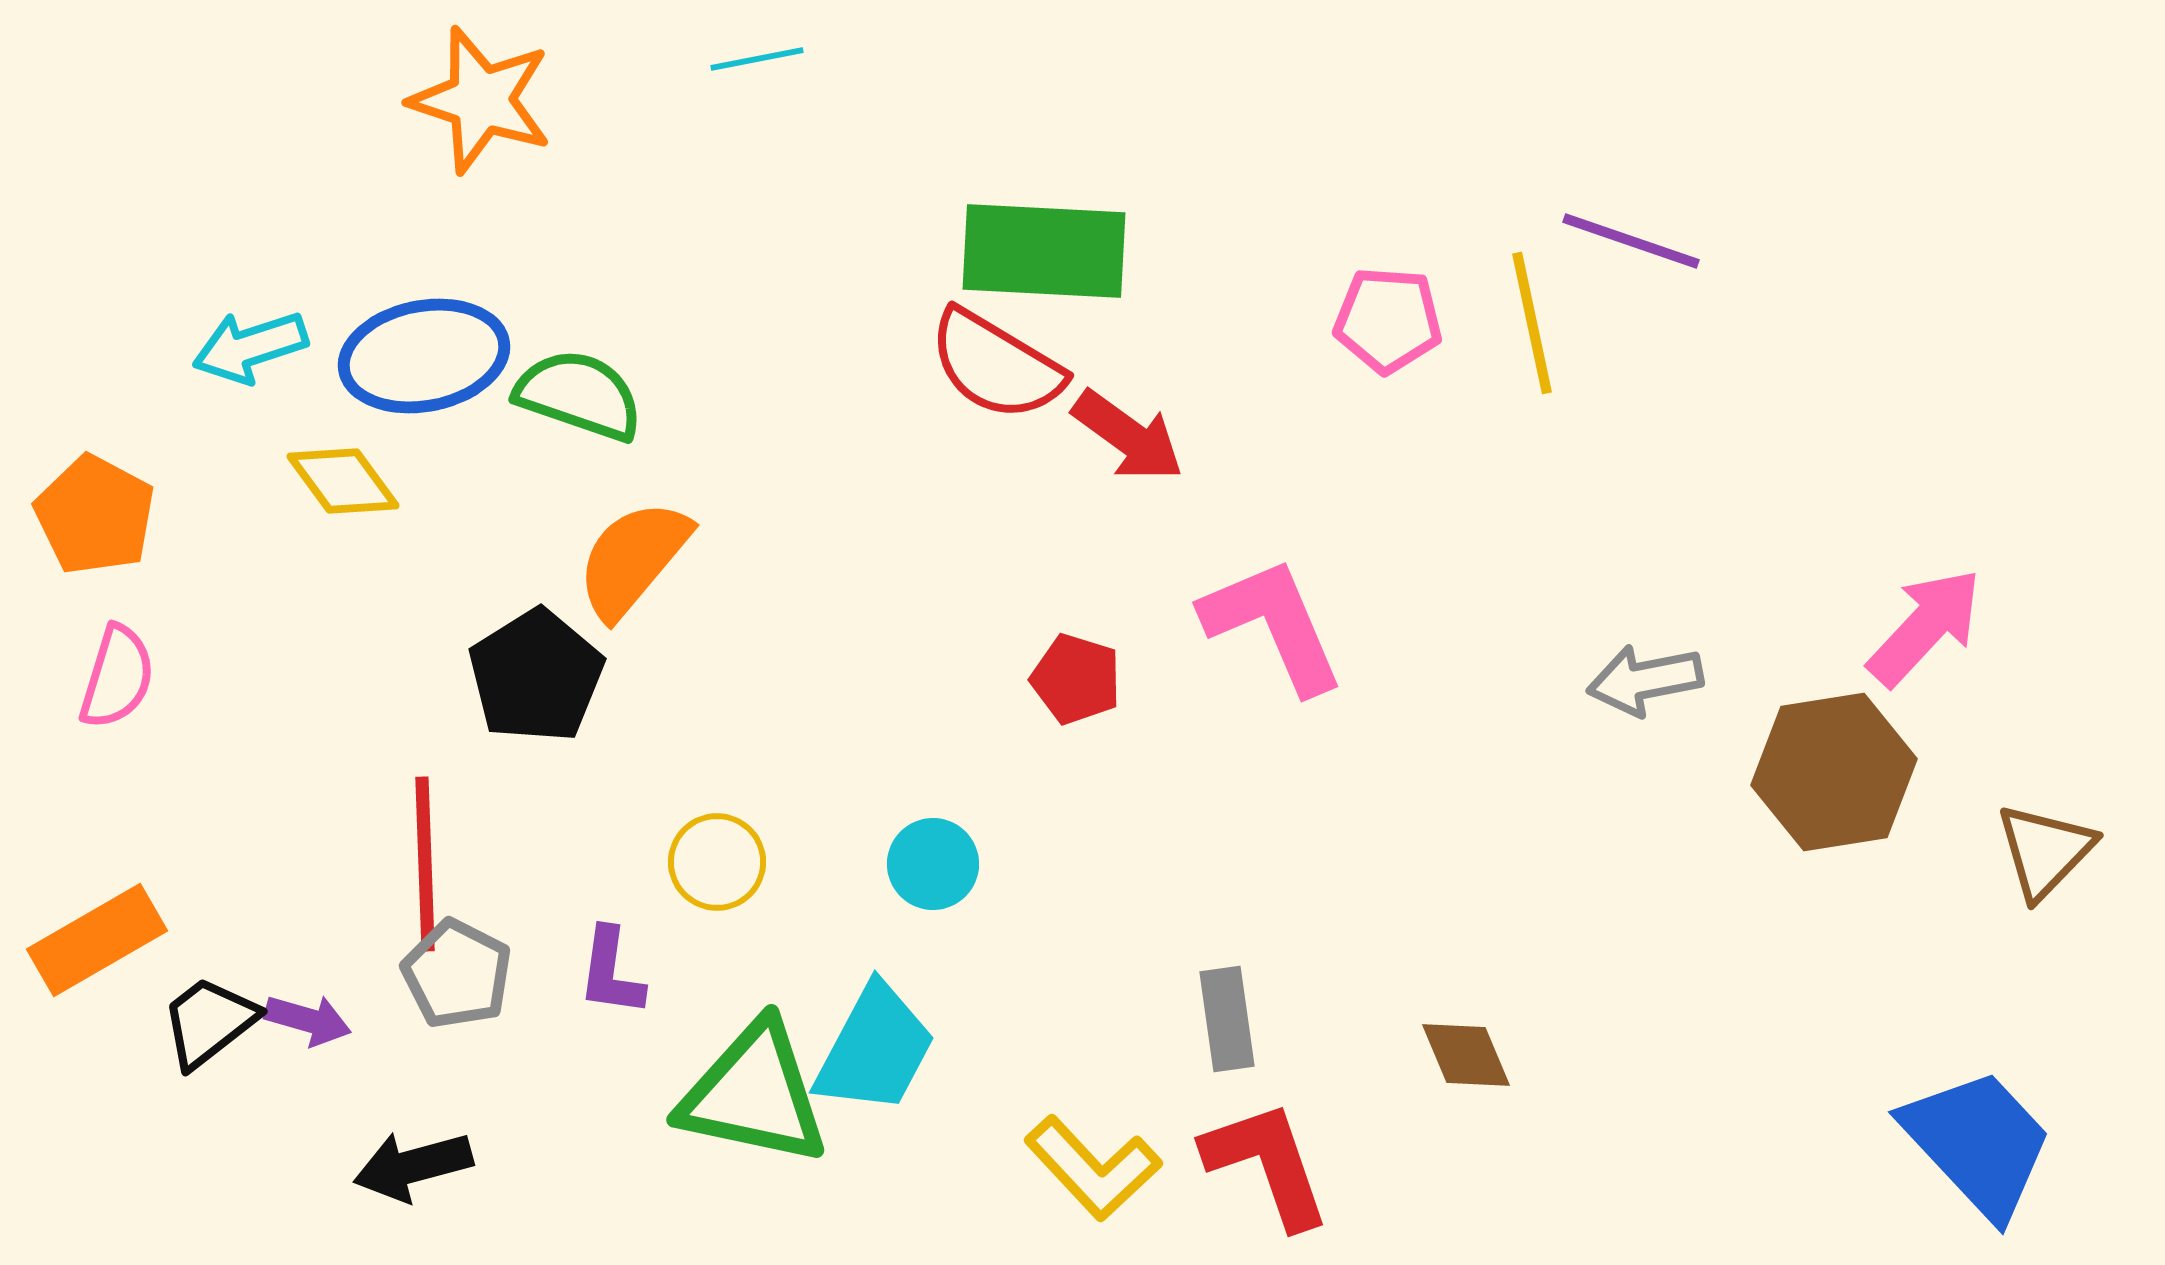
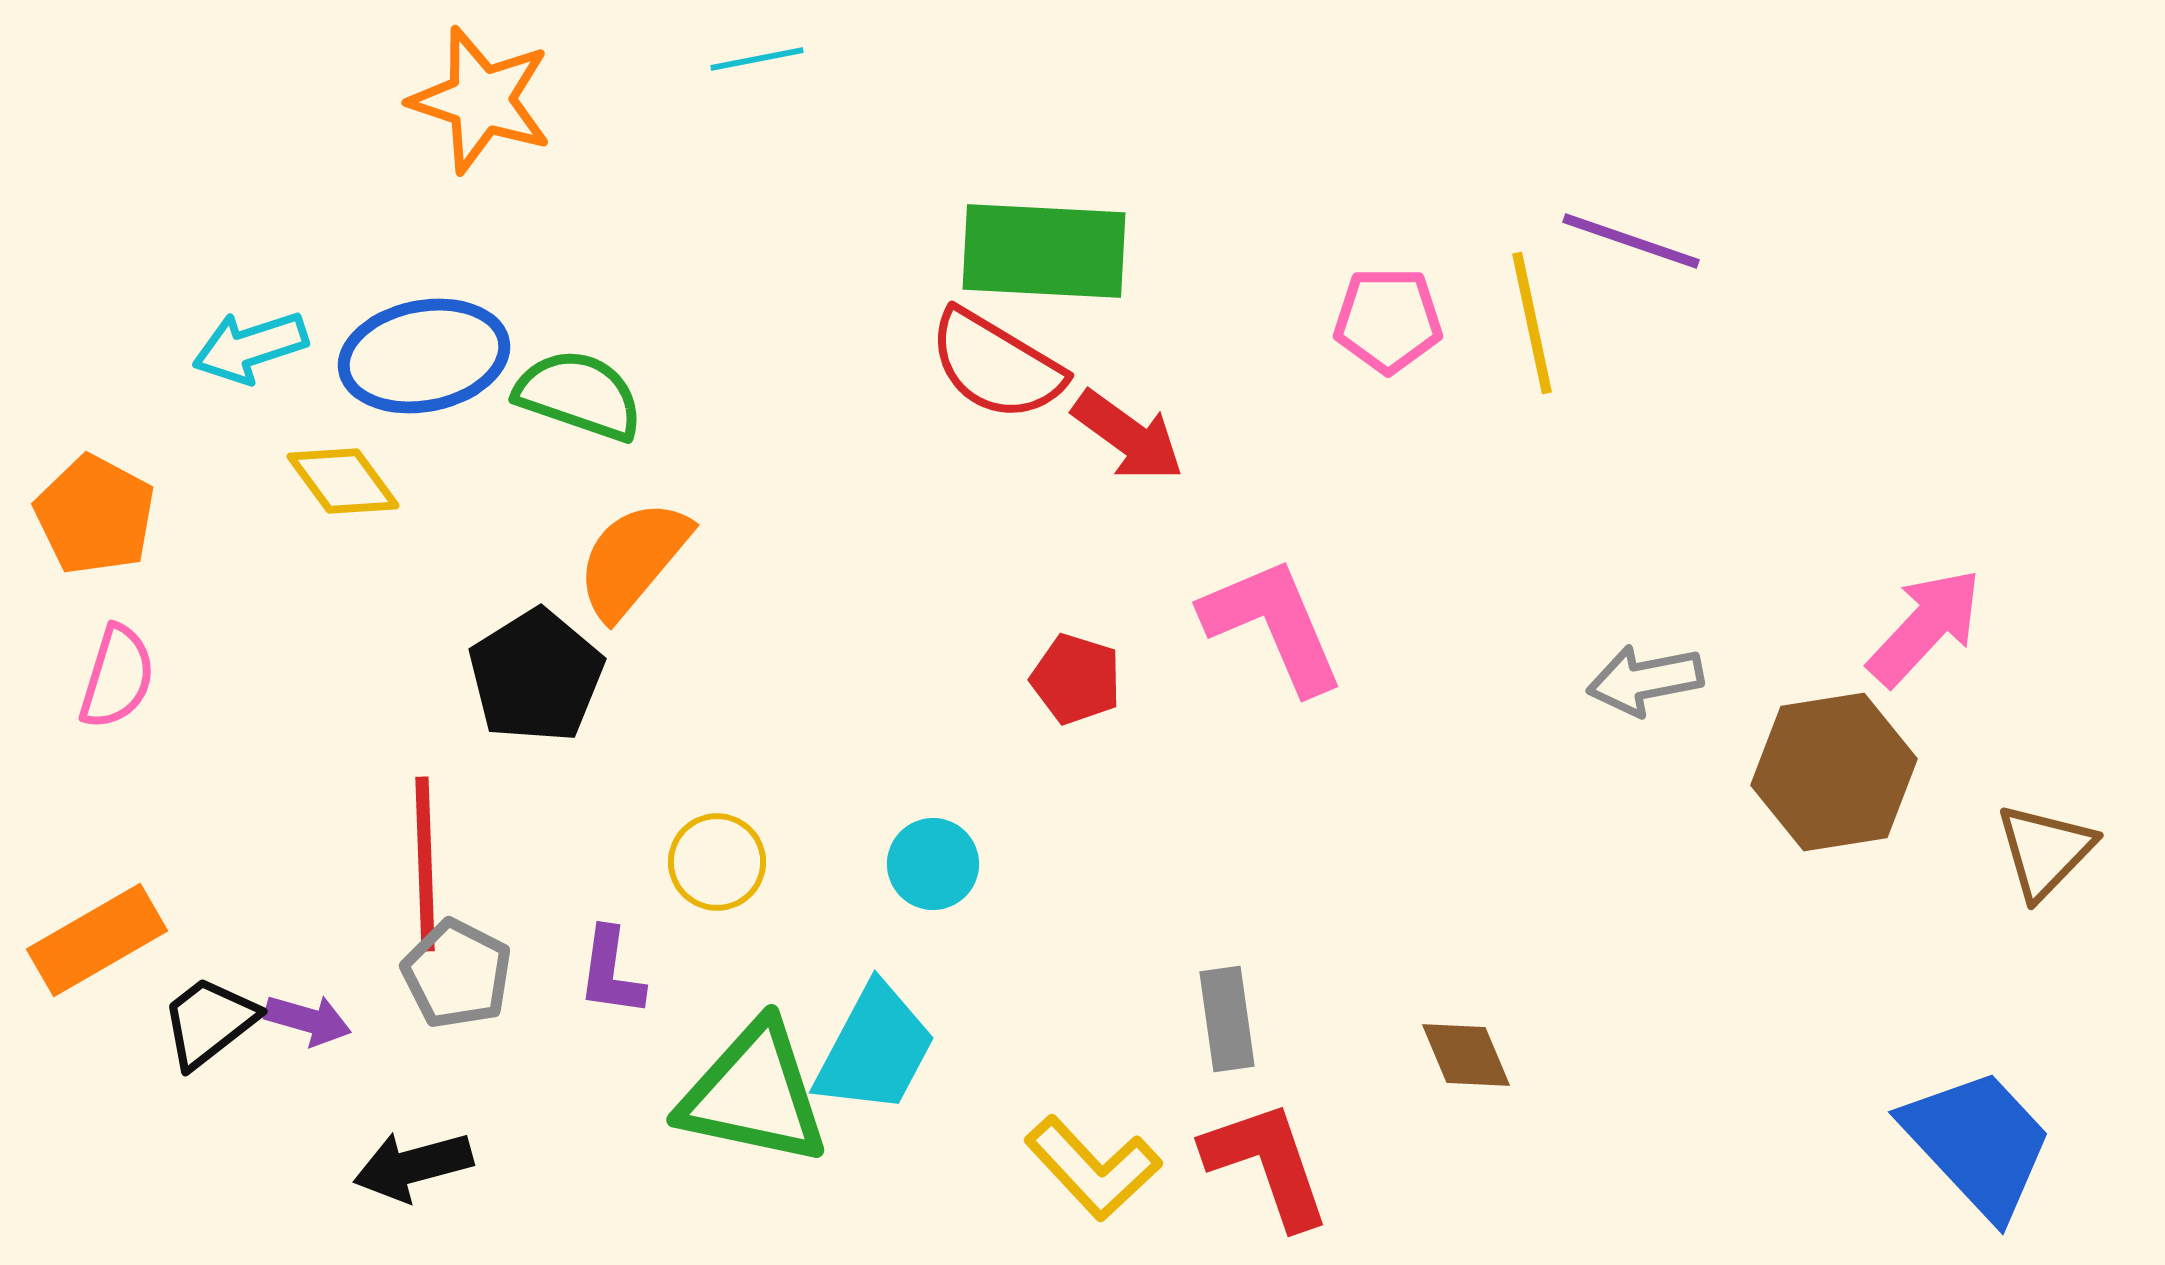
pink pentagon: rotated 4 degrees counterclockwise
